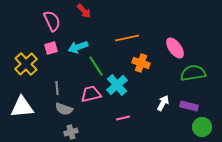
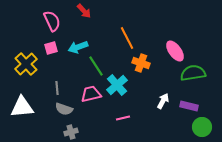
orange line: rotated 75 degrees clockwise
pink ellipse: moved 3 px down
white arrow: moved 2 px up
